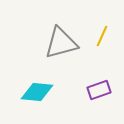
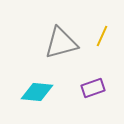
purple rectangle: moved 6 px left, 2 px up
